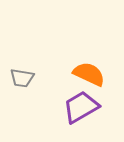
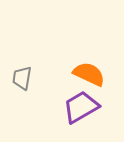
gray trapezoid: rotated 90 degrees clockwise
